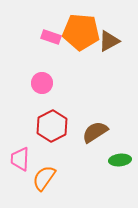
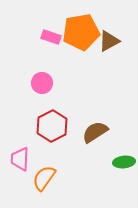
orange pentagon: rotated 15 degrees counterclockwise
green ellipse: moved 4 px right, 2 px down
